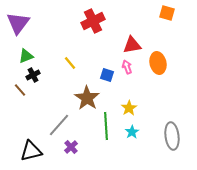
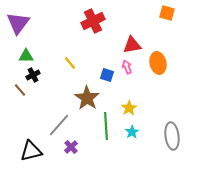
green triangle: rotated 21 degrees clockwise
